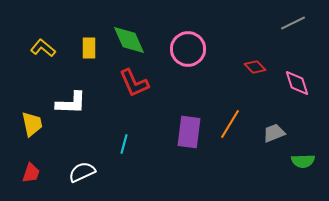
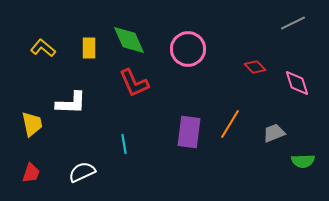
cyan line: rotated 24 degrees counterclockwise
